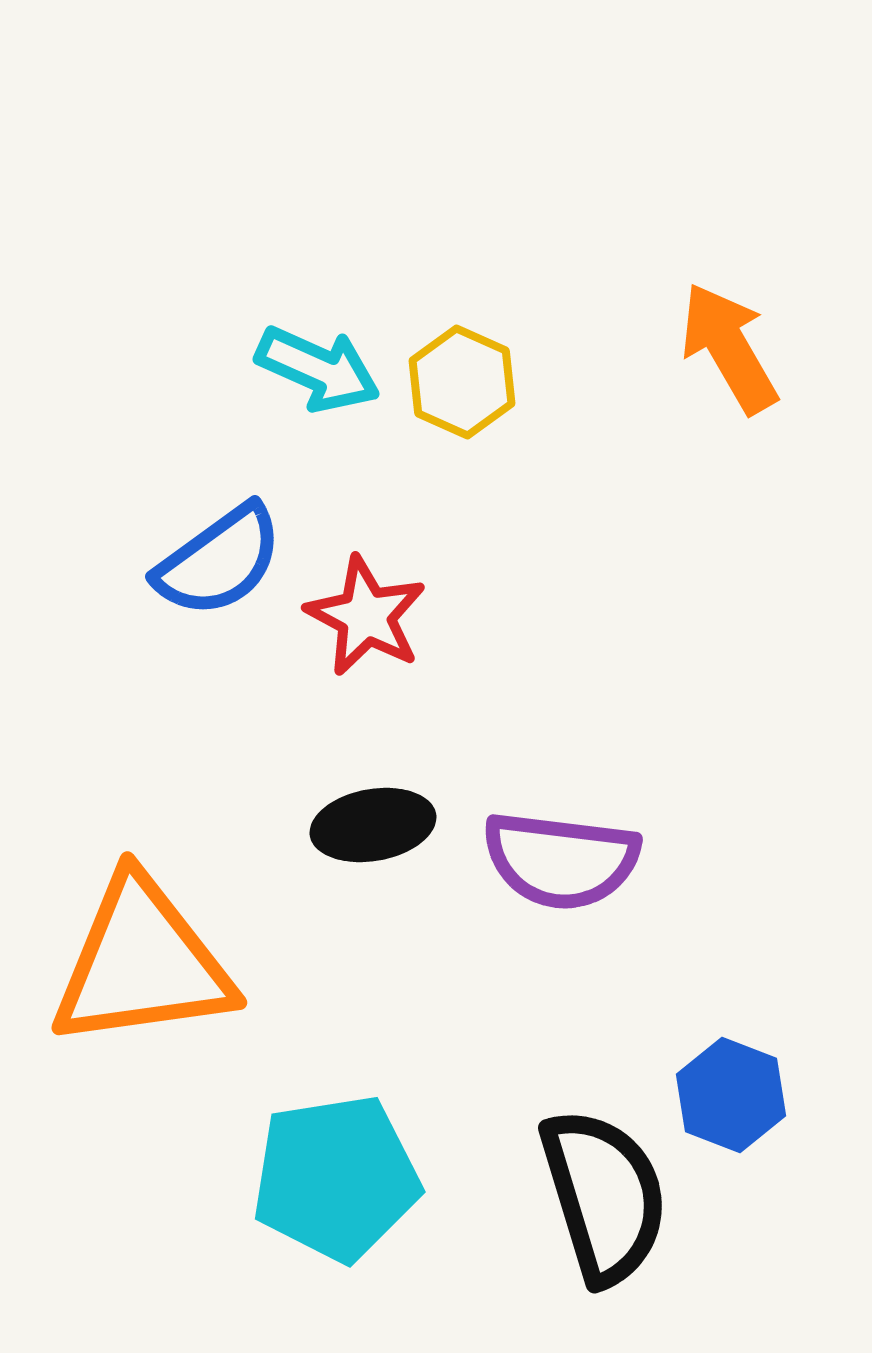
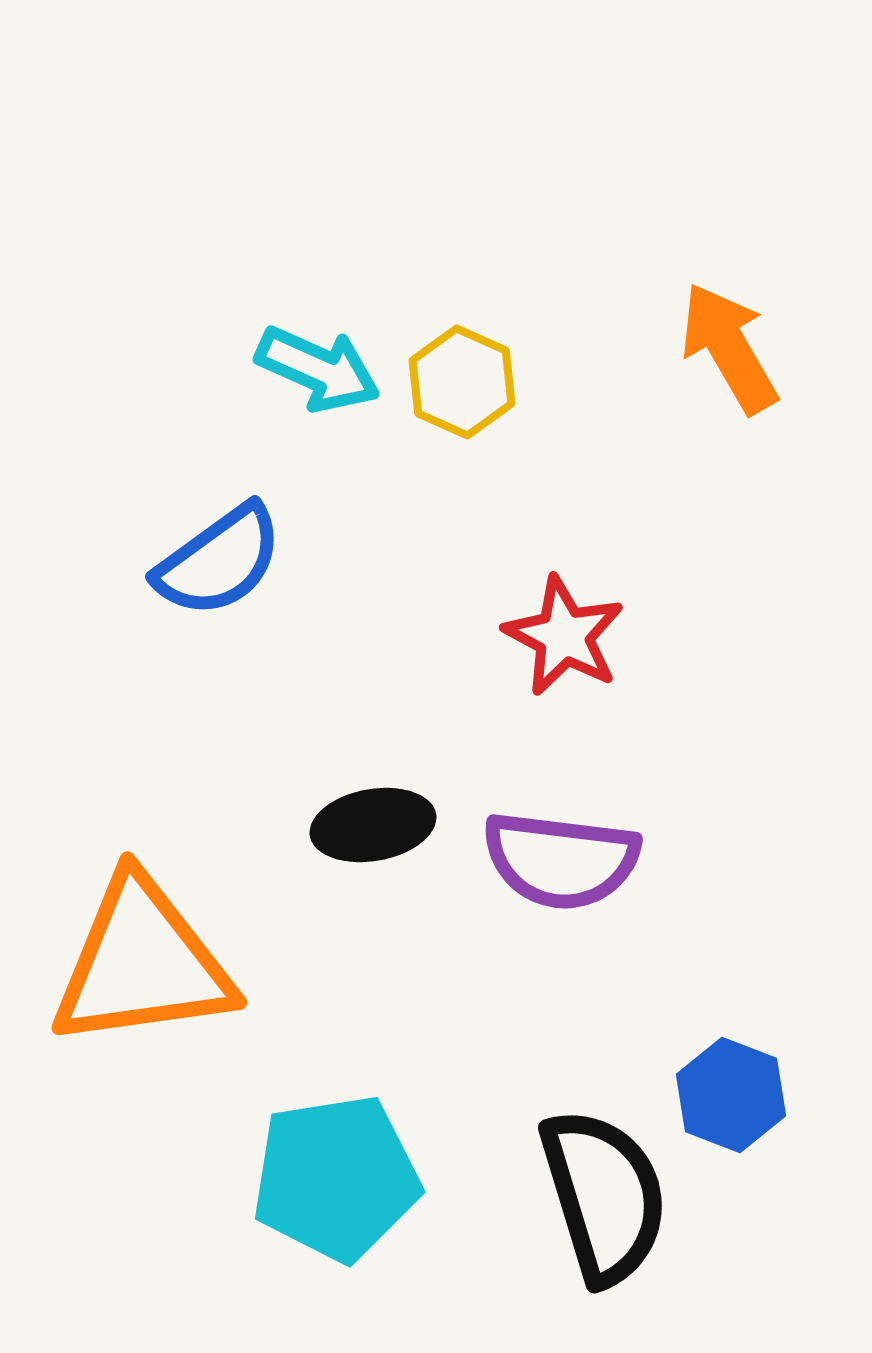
red star: moved 198 px right, 20 px down
